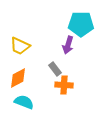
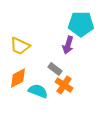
gray rectangle: rotated 16 degrees counterclockwise
orange cross: rotated 30 degrees clockwise
cyan semicircle: moved 14 px right, 11 px up
